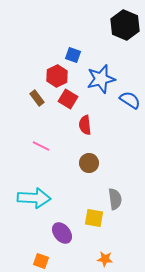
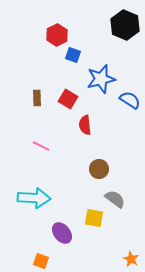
red hexagon: moved 41 px up
brown rectangle: rotated 35 degrees clockwise
brown circle: moved 10 px right, 6 px down
gray semicircle: rotated 45 degrees counterclockwise
orange star: moved 26 px right; rotated 21 degrees clockwise
